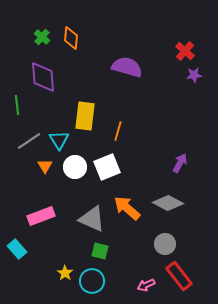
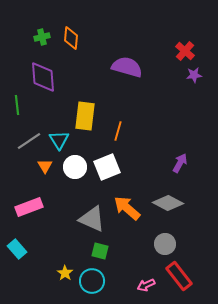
green cross: rotated 35 degrees clockwise
pink rectangle: moved 12 px left, 9 px up
